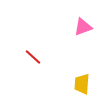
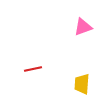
red line: moved 12 px down; rotated 54 degrees counterclockwise
